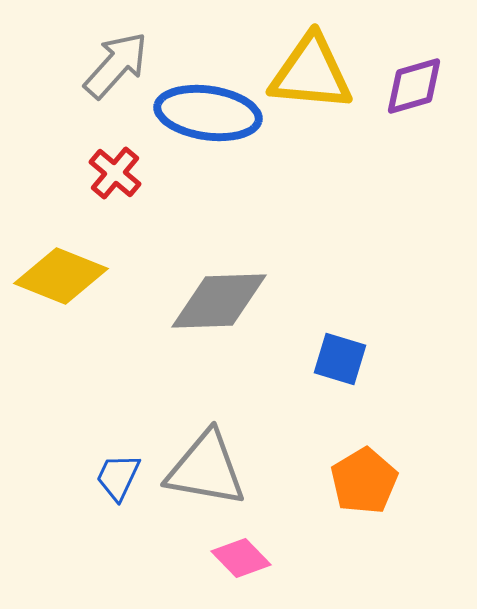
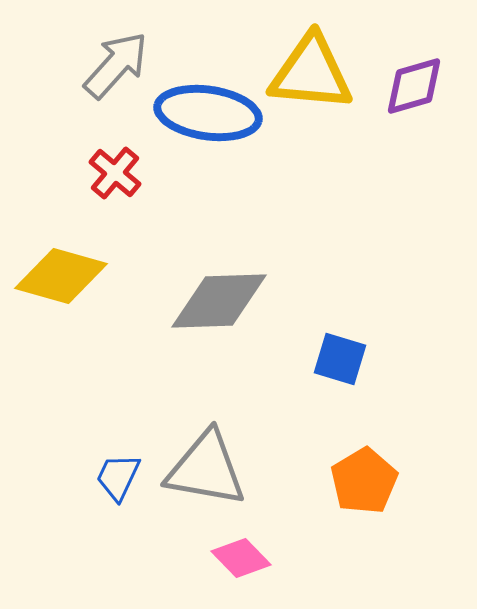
yellow diamond: rotated 6 degrees counterclockwise
